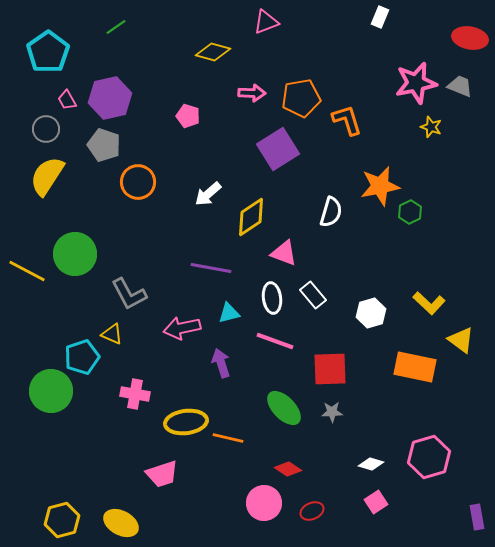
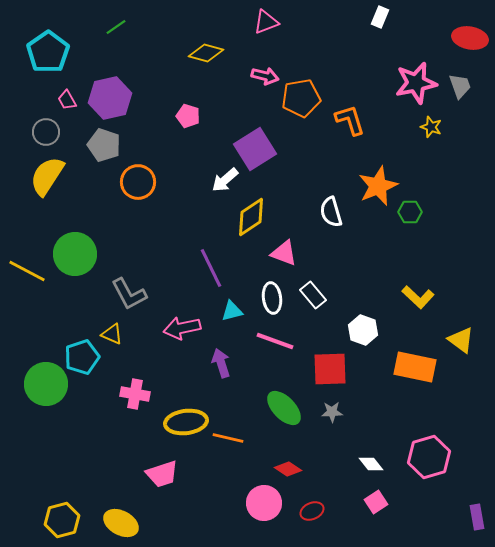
yellow diamond at (213, 52): moved 7 px left, 1 px down
gray trapezoid at (460, 86): rotated 48 degrees clockwise
pink arrow at (252, 93): moved 13 px right, 17 px up; rotated 12 degrees clockwise
orange L-shape at (347, 120): moved 3 px right
gray circle at (46, 129): moved 3 px down
purple square at (278, 149): moved 23 px left
orange star at (380, 186): moved 2 px left; rotated 12 degrees counterclockwise
white arrow at (208, 194): moved 17 px right, 14 px up
white semicircle at (331, 212): rotated 148 degrees clockwise
green hexagon at (410, 212): rotated 25 degrees clockwise
purple line at (211, 268): rotated 54 degrees clockwise
yellow L-shape at (429, 303): moved 11 px left, 6 px up
cyan triangle at (229, 313): moved 3 px right, 2 px up
white hexagon at (371, 313): moved 8 px left, 17 px down; rotated 24 degrees counterclockwise
green circle at (51, 391): moved 5 px left, 7 px up
white diamond at (371, 464): rotated 35 degrees clockwise
